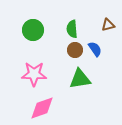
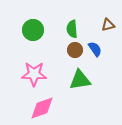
green triangle: moved 1 px down
